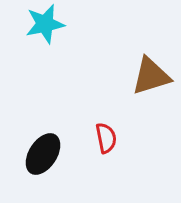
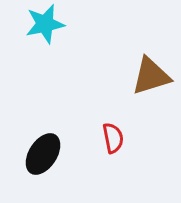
red semicircle: moved 7 px right
